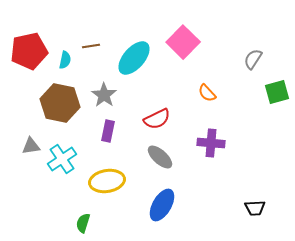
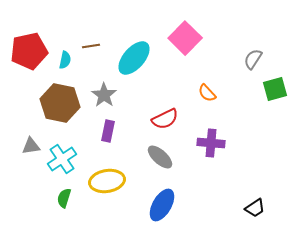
pink square: moved 2 px right, 4 px up
green square: moved 2 px left, 3 px up
red semicircle: moved 8 px right
black trapezoid: rotated 30 degrees counterclockwise
green semicircle: moved 19 px left, 25 px up
